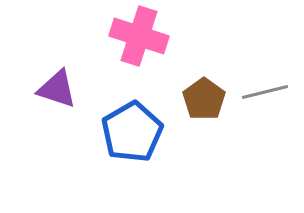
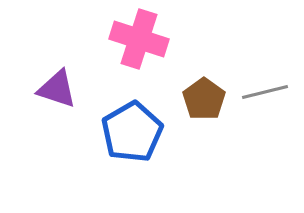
pink cross: moved 3 px down
